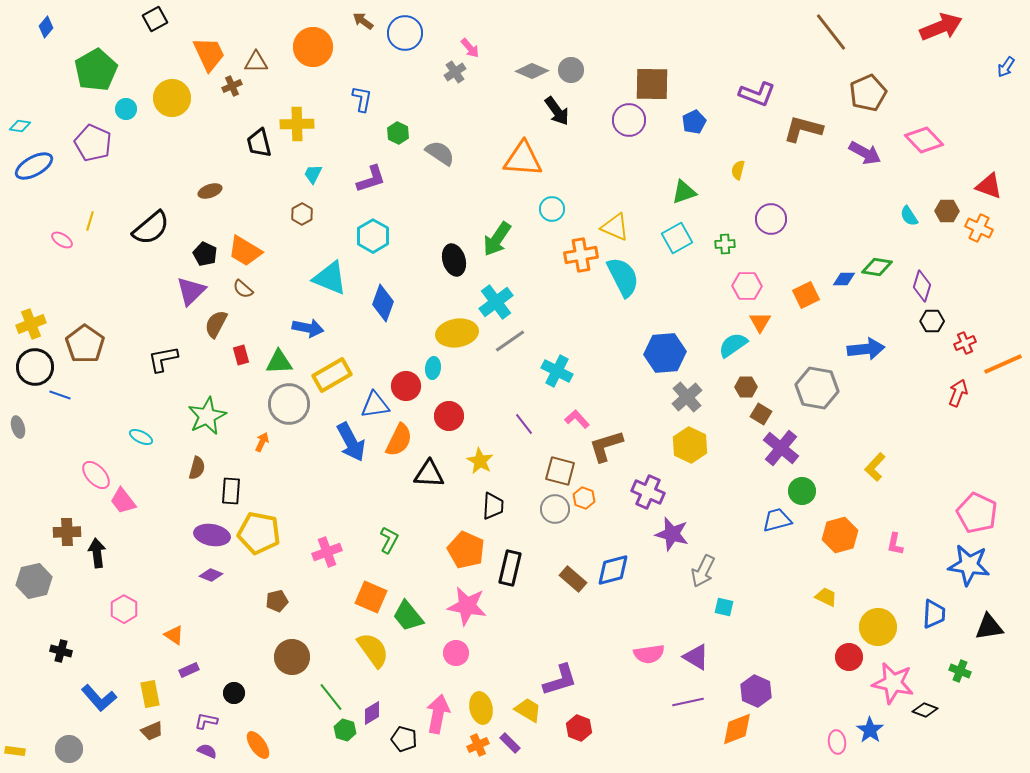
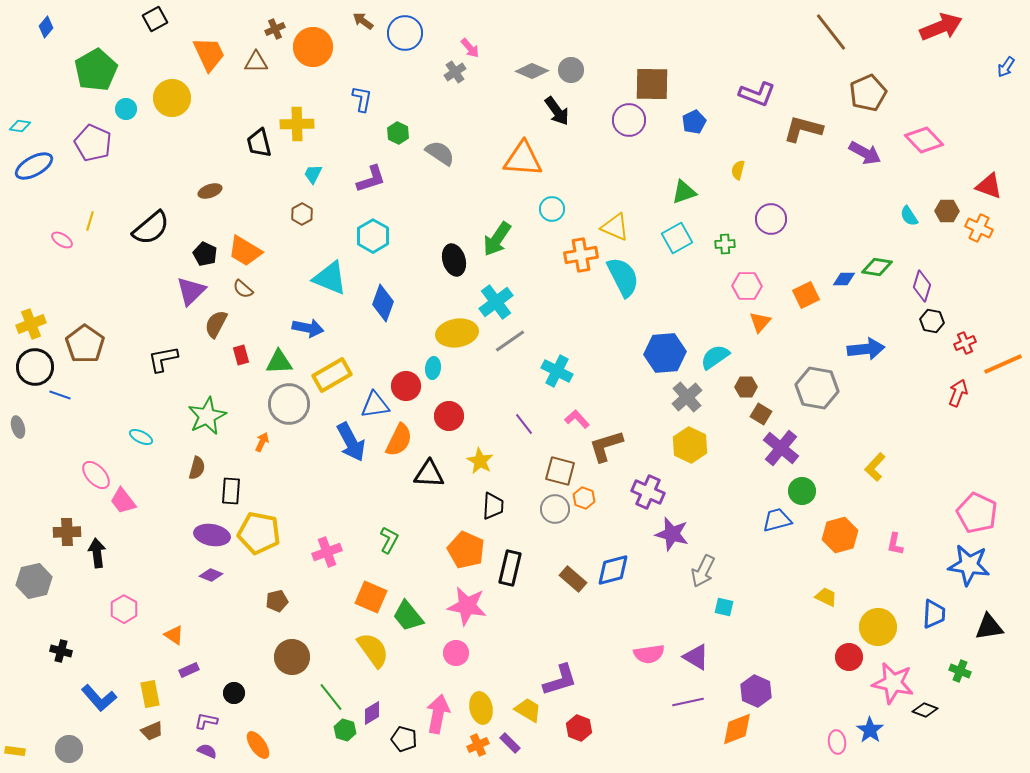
brown cross at (232, 86): moved 43 px right, 57 px up
black hexagon at (932, 321): rotated 10 degrees clockwise
orange triangle at (760, 322): rotated 10 degrees clockwise
cyan semicircle at (733, 345): moved 18 px left, 12 px down
